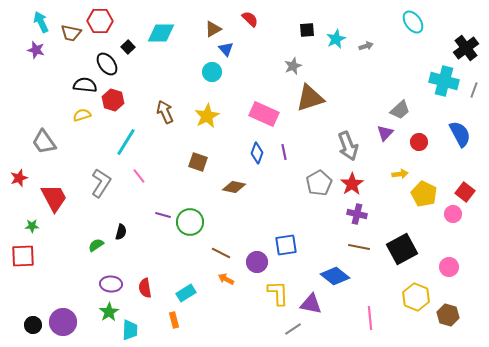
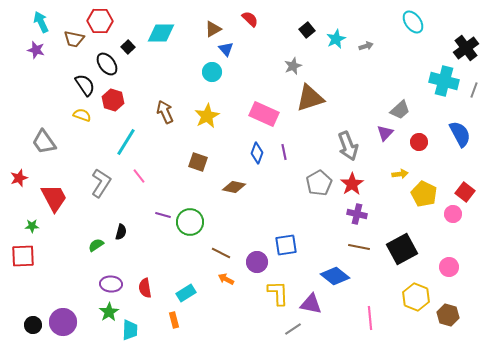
black square at (307, 30): rotated 35 degrees counterclockwise
brown trapezoid at (71, 33): moved 3 px right, 6 px down
black semicircle at (85, 85): rotated 50 degrees clockwise
yellow semicircle at (82, 115): rotated 36 degrees clockwise
